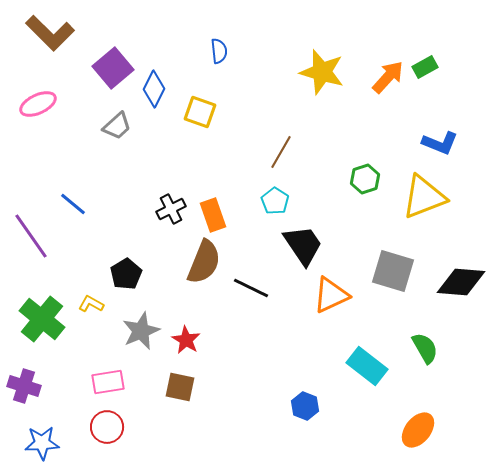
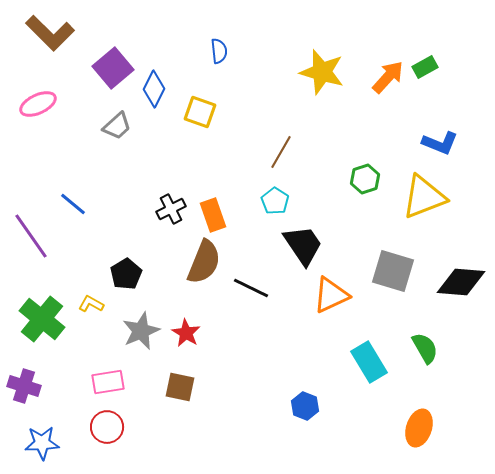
red star: moved 7 px up
cyan rectangle: moved 2 px right, 4 px up; rotated 21 degrees clockwise
orange ellipse: moved 1 px right, 2 px up; rotated 21 degrees counterclockwise
